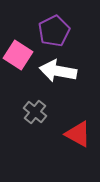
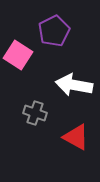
white arrow: moved 16 px right, 14 px down
gray cross: moved 1 px down; rotated 20 degrees counterclockwise
red triangle: moved 2 px left, 3 px down
